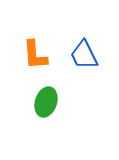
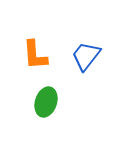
blue trapezoid: moved 2 px right, 1 px down; rotated 64 degrees clockwise
